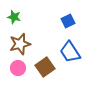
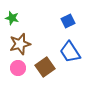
green star: moved 2 px left, 1 px down
